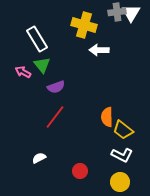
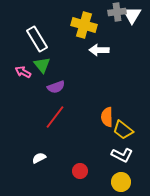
white triangle: moved 1 px right, 2 px down
yellow circle: moved 1 px right
